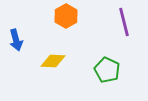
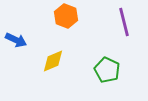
orange hexagon: rotated 10 degrees counterclockwise
blue arrow: rotated 50 degrees counterclockwise
yellow diamond: rotated 25 degrees counterclockwise
